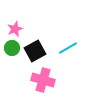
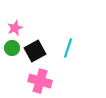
pink star: moved 1 px up
cyan line: rotated 42 degrees counterclockwise
pink cross: moved 3 px left, 1 px down
